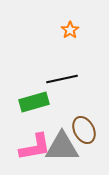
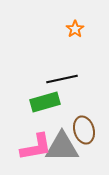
orange star: moved 5 px right, 1 px up
green rectangle: moved 11 px right
brown ellipse: rotated 12 degrees clockwise
pink L-shape: moved 1 px right
